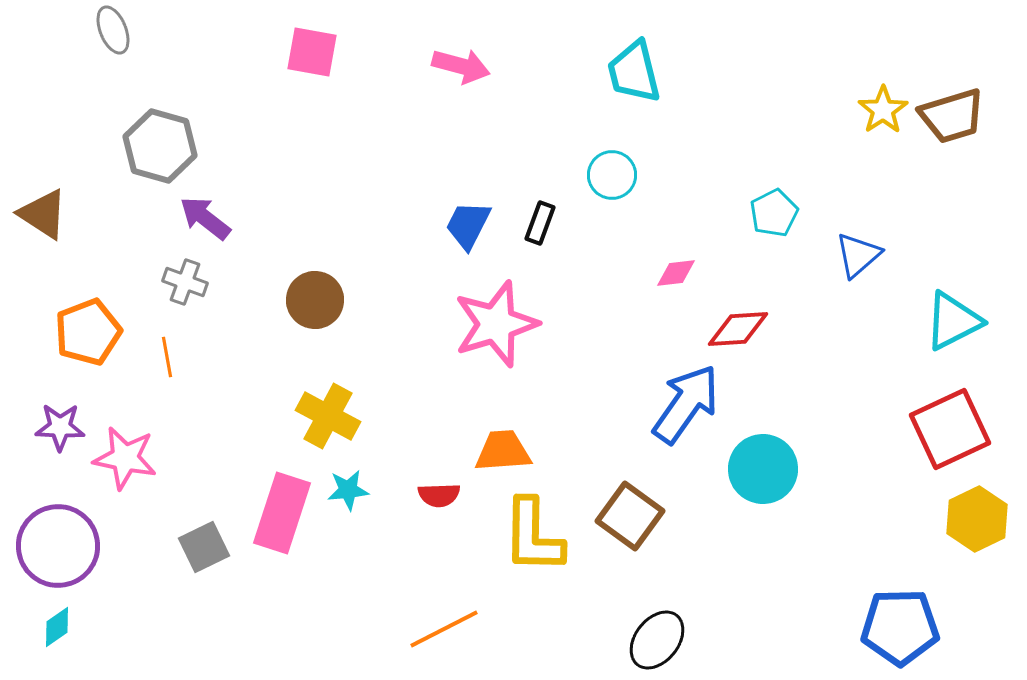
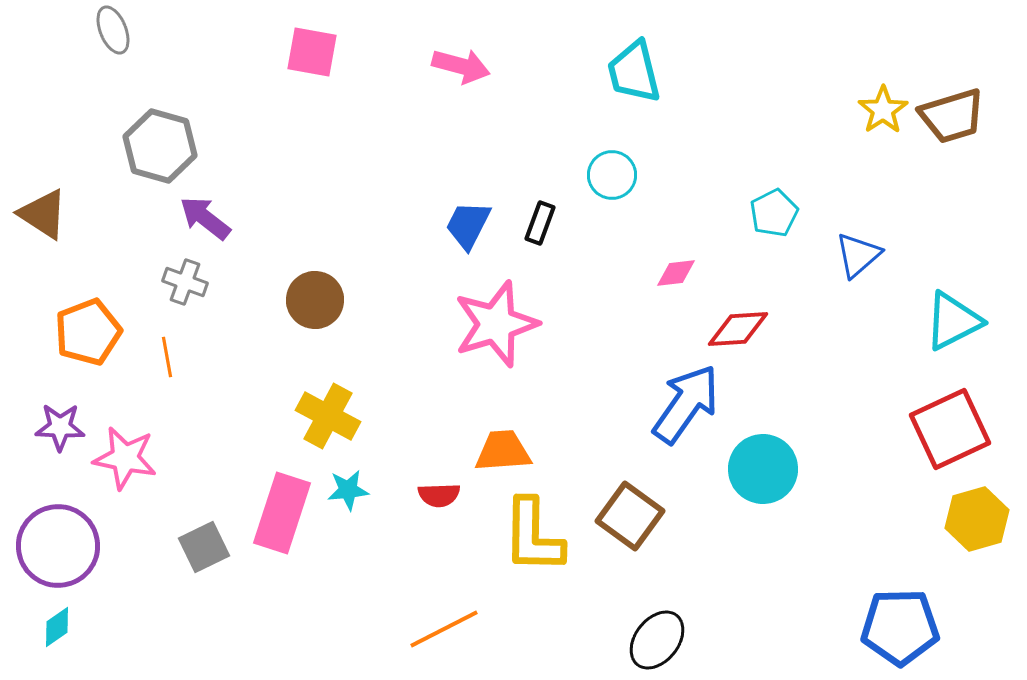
yellow hexagon at (977, 519): rotated 10 degrees clockwise
